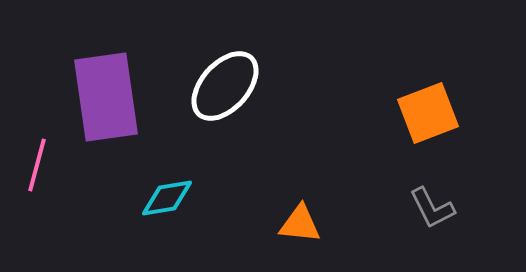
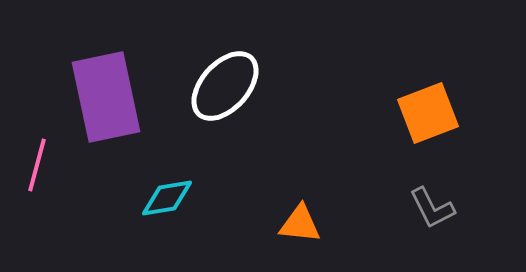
purple rectangle: rotated 4 degrees counterclockwise
